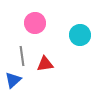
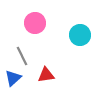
gray line: rotated 18 degrees counterclockwise
red triangle: moved 1 px right, 11 px down
blue triangle: moved 2 px up
